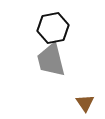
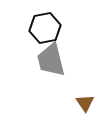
black hexagon: moved 8 px left
